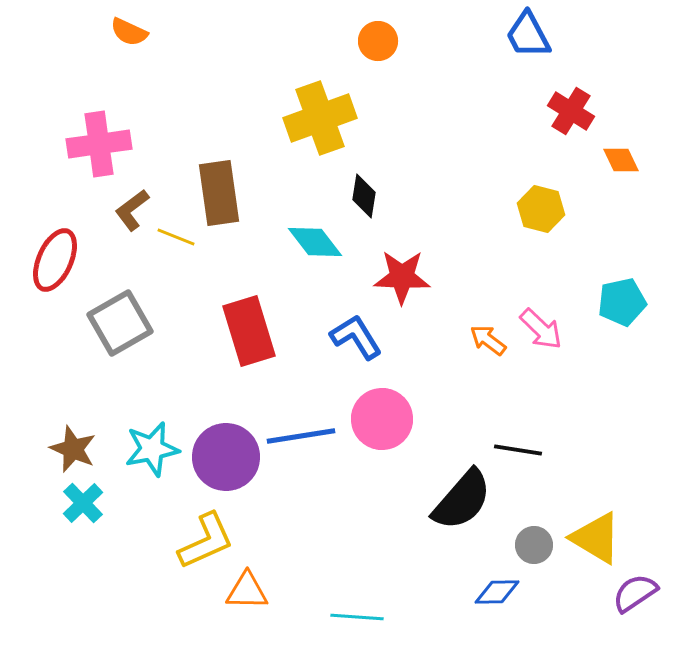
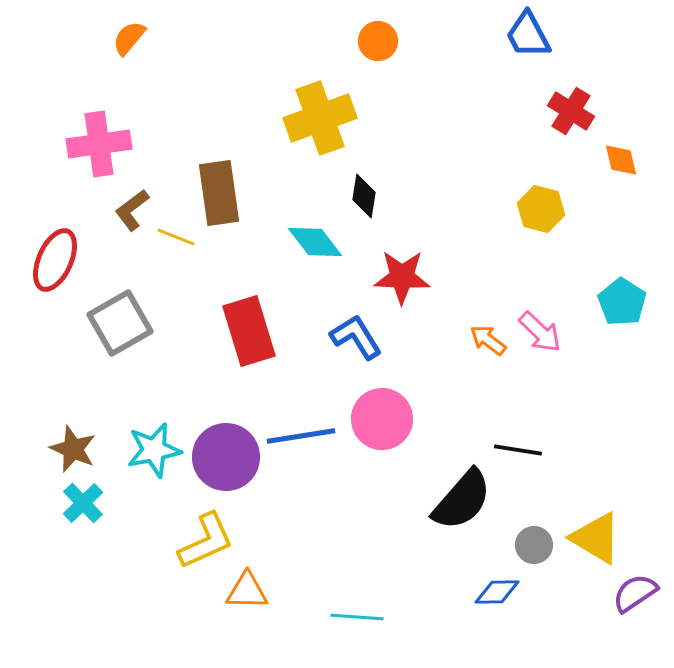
orange semicircle: moved 6 px down; rotated 105 degrees clockwise
orange diamond: rotated 12 degrees clockwise
cyan pentagon: rotated 27 degrees counterclockwise
pink arrow: moved 1 px left, 3 px down
cyan star: moved 2 px right, 1 px down
